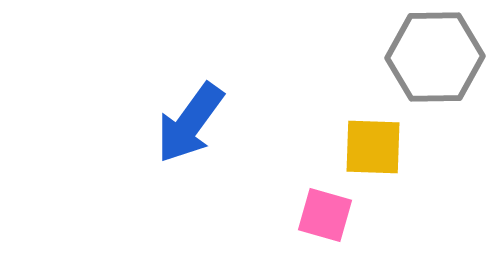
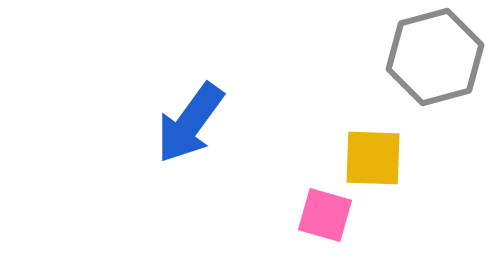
gray hexagon: rotated 14 degrees counterclockwise
yellow square: moved 11 px down
